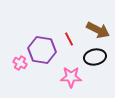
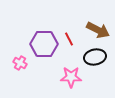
purple hexagon: moved 2 px right, 6 px up; rotated 8 degrees counterclockwise
